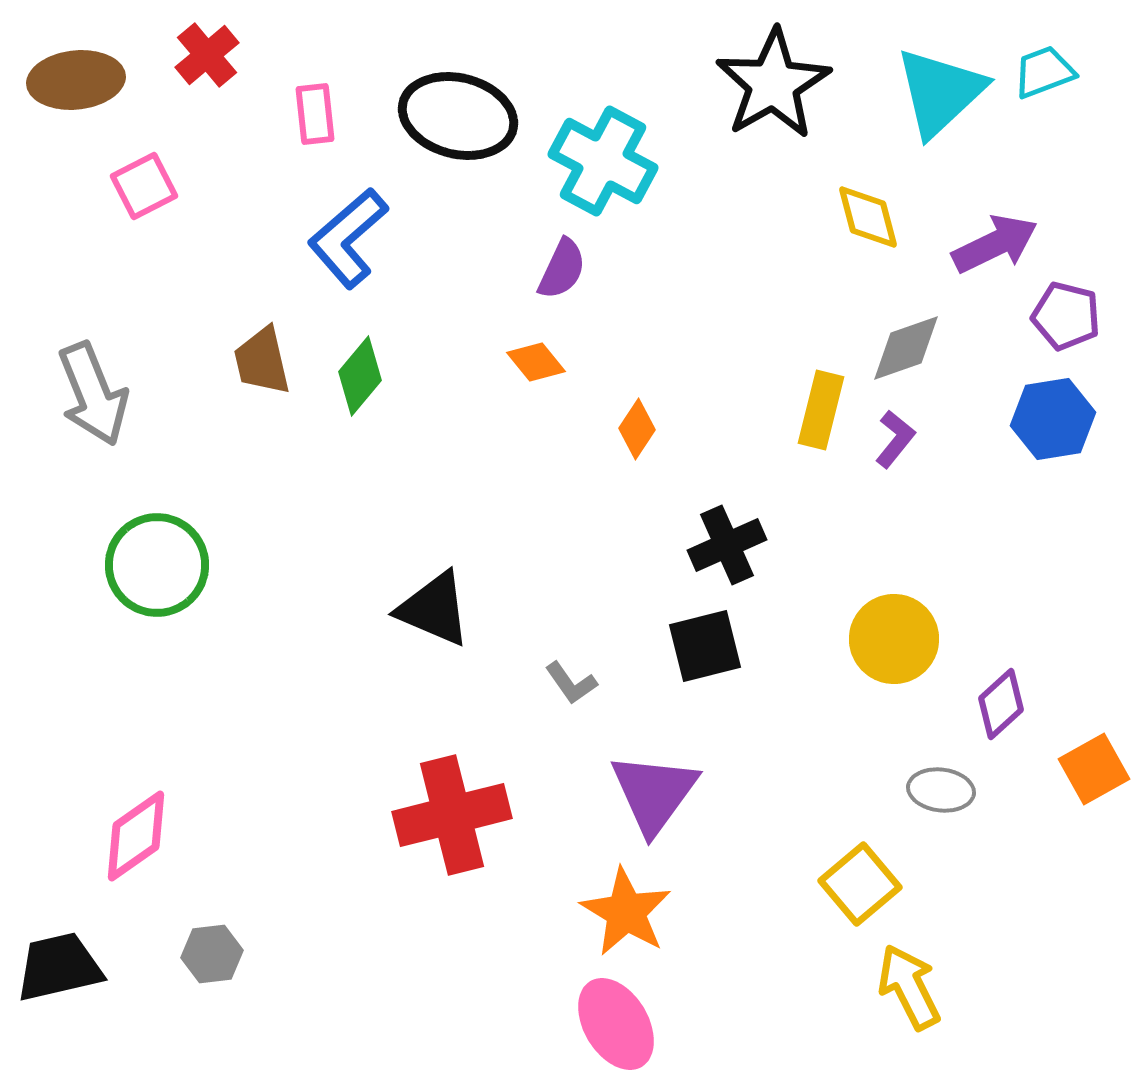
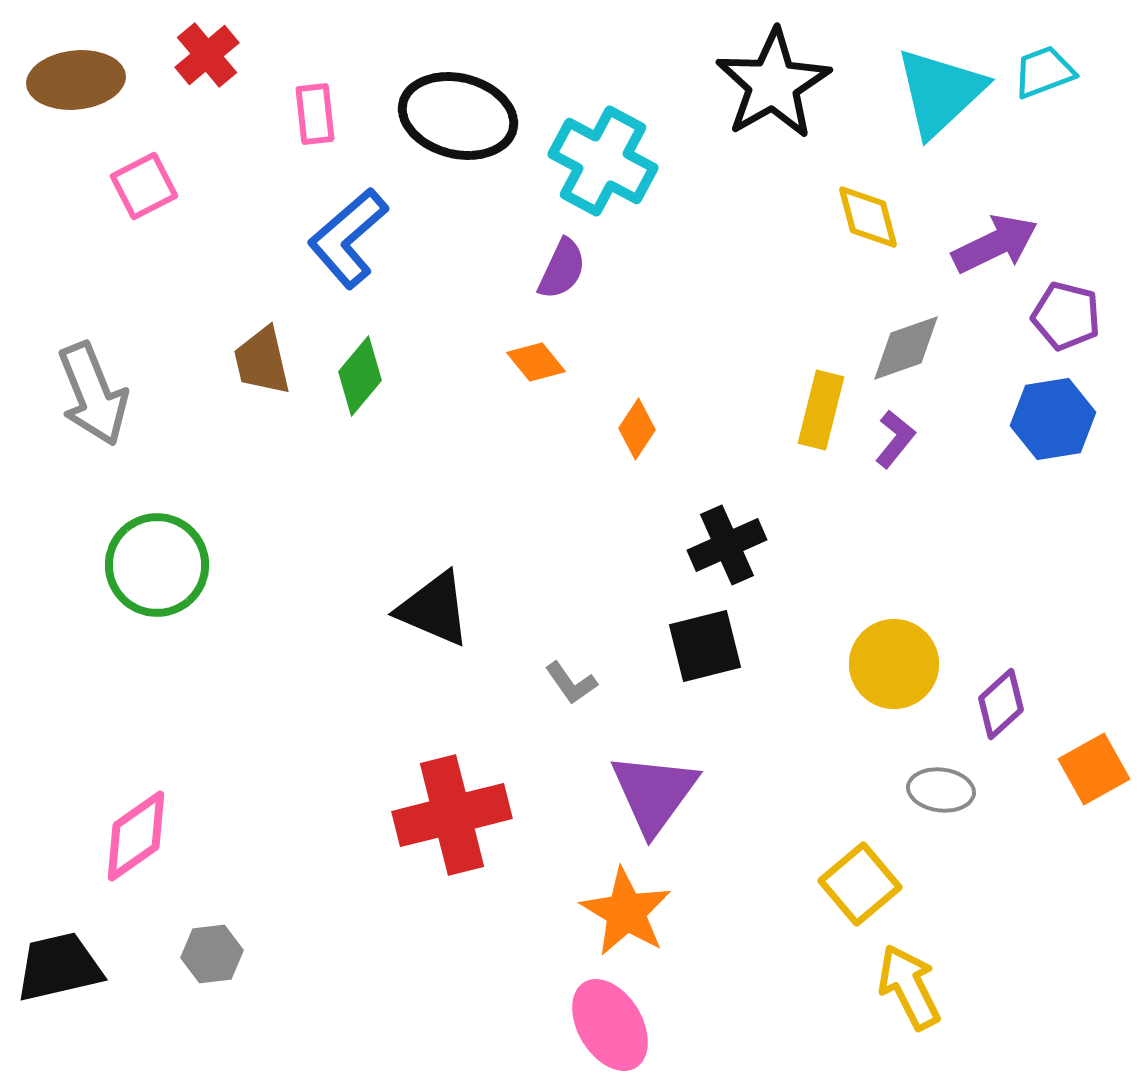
yellow circle at (894, 639): moved 25 px down
pink ellipse at (616, 1024): moved 6 px left, 1 px down
